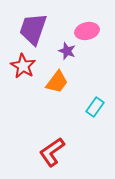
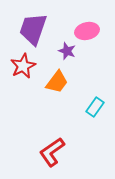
red star: rotated 15 degrees clockwise
